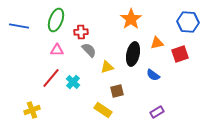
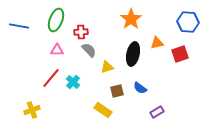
blue semicircle: moved 13 px left, 13 px down
